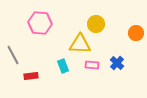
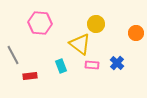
yellow triangle: rotated 35 degrees clockwise
cyan rectangle: moved 2 px left
red rectangle: moved 1 px left
